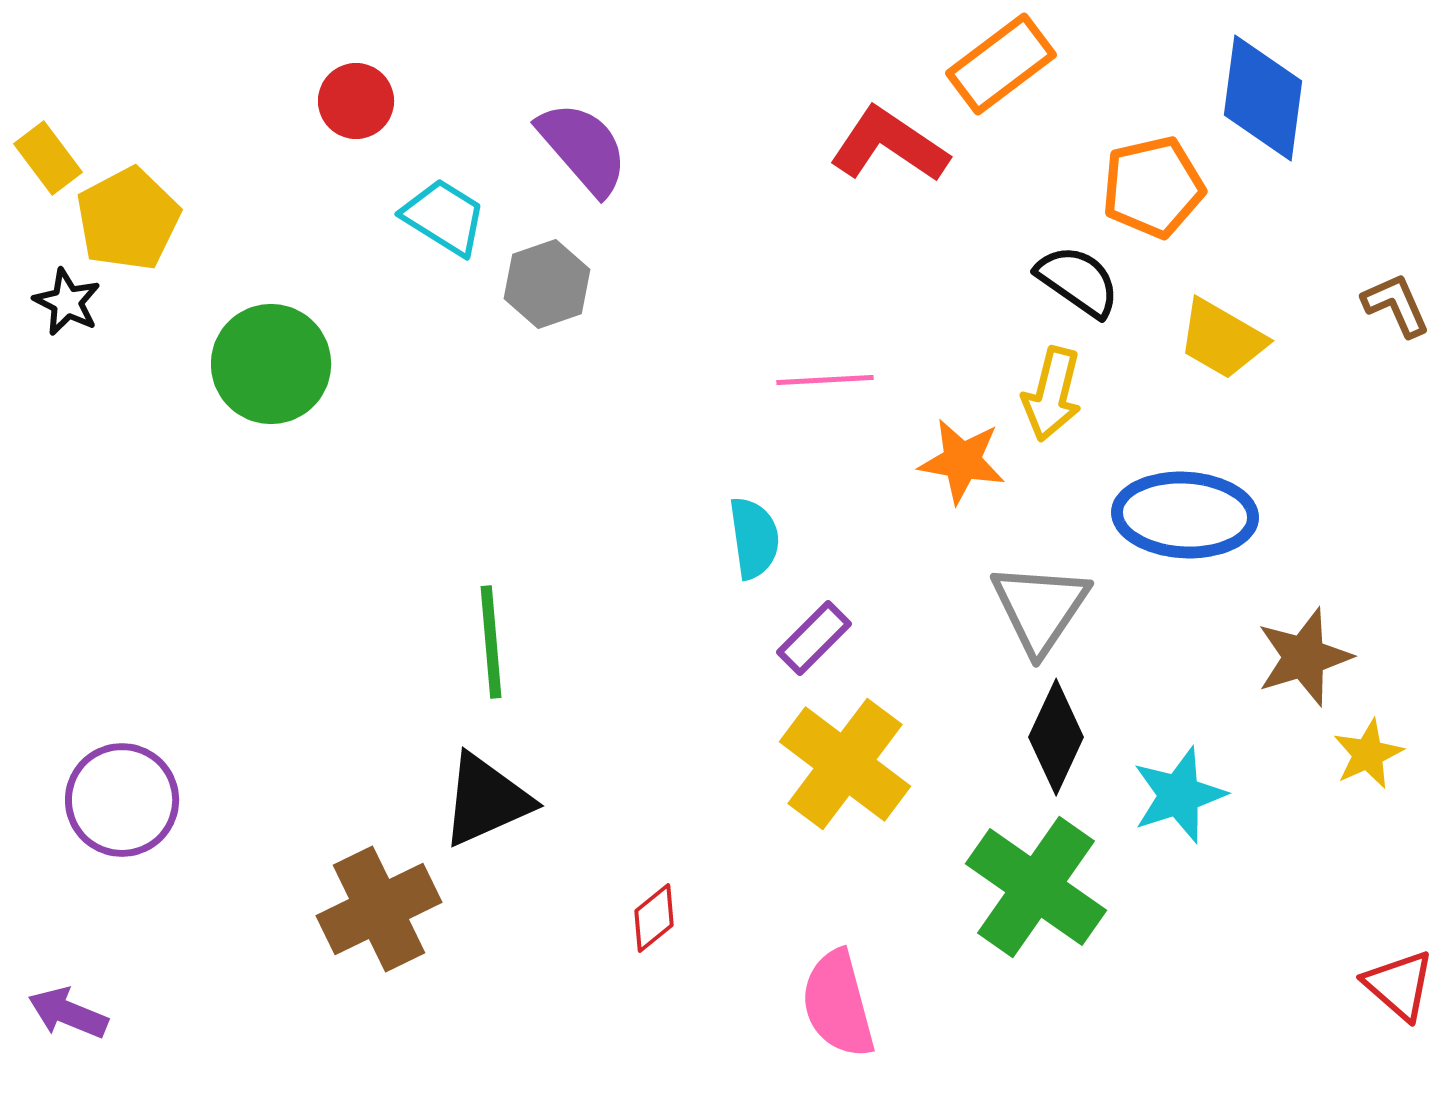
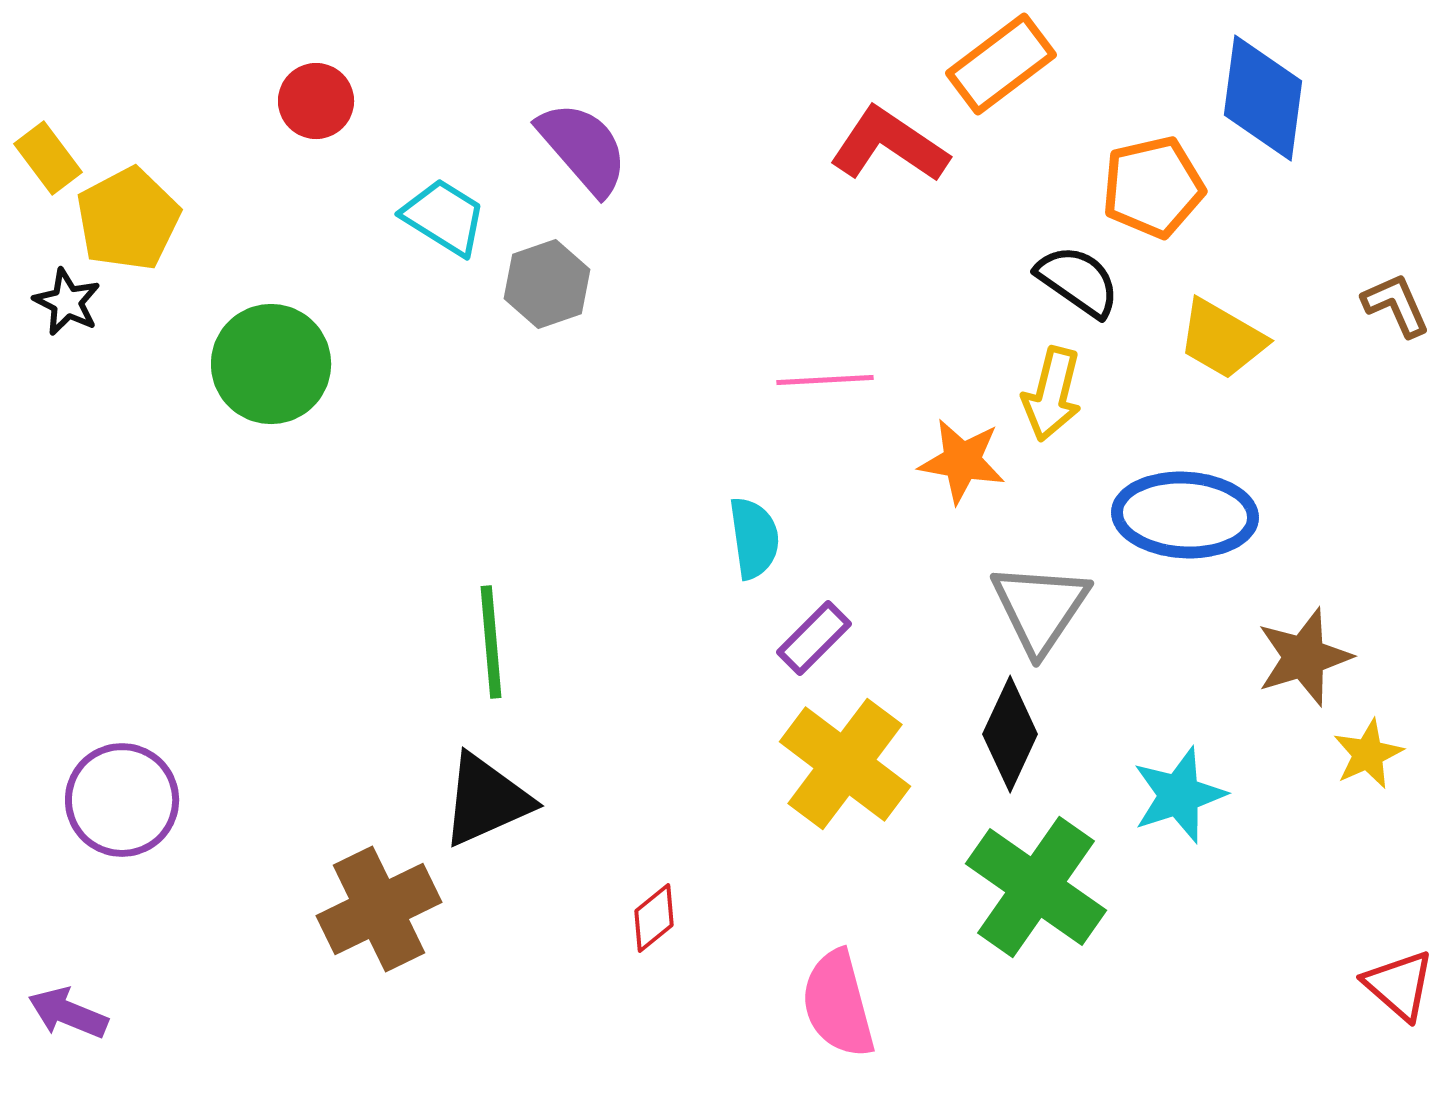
red circle: moved 40 px left
black diamond: moved 46 px left, 3 px up
